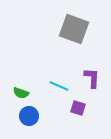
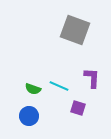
gray square: moved 1 px right, 1 px down
green semicircle: moved 12 px right, 4 px up
